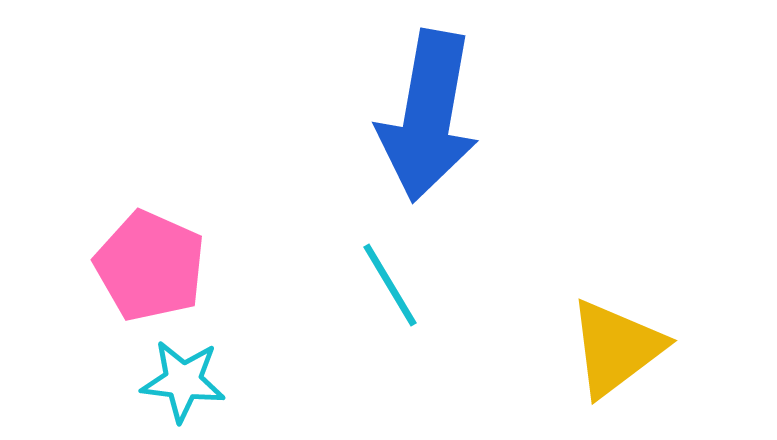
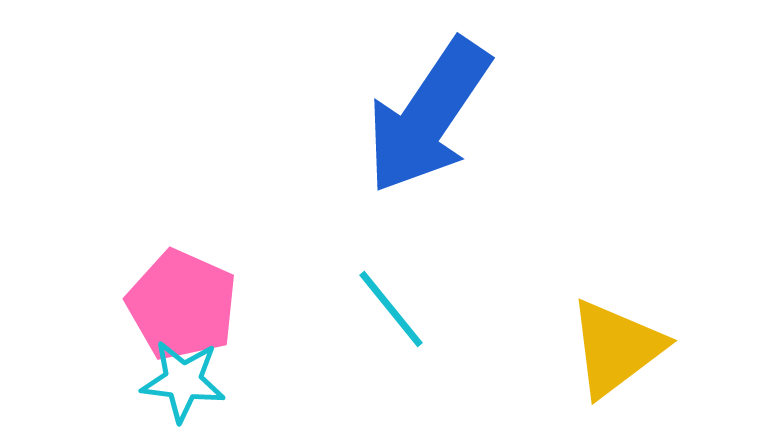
blue arrow: rotated 24 degrees clockwise
pink pentagon: moved 32 px right, 39 px down
cyan line: moved 1 px right, 24 px down; rotated 8 degrees counterclockwise
